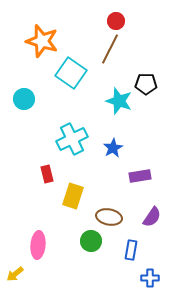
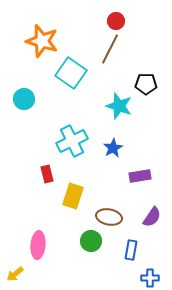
cyan star: moved 5 px down
cyan cross: moved 2 px down
